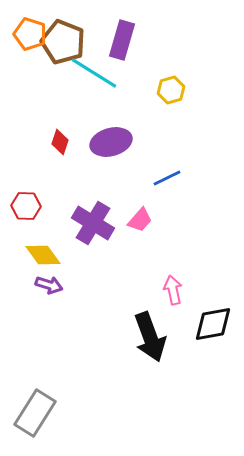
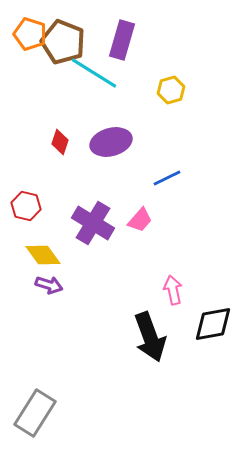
red hexagon: rotated 12 degrees clockwise
